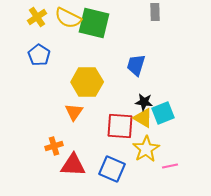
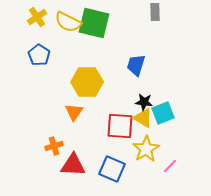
yellow semicircle: moved 4 px down
pink line: rotated 35 degrees counterclockwise
